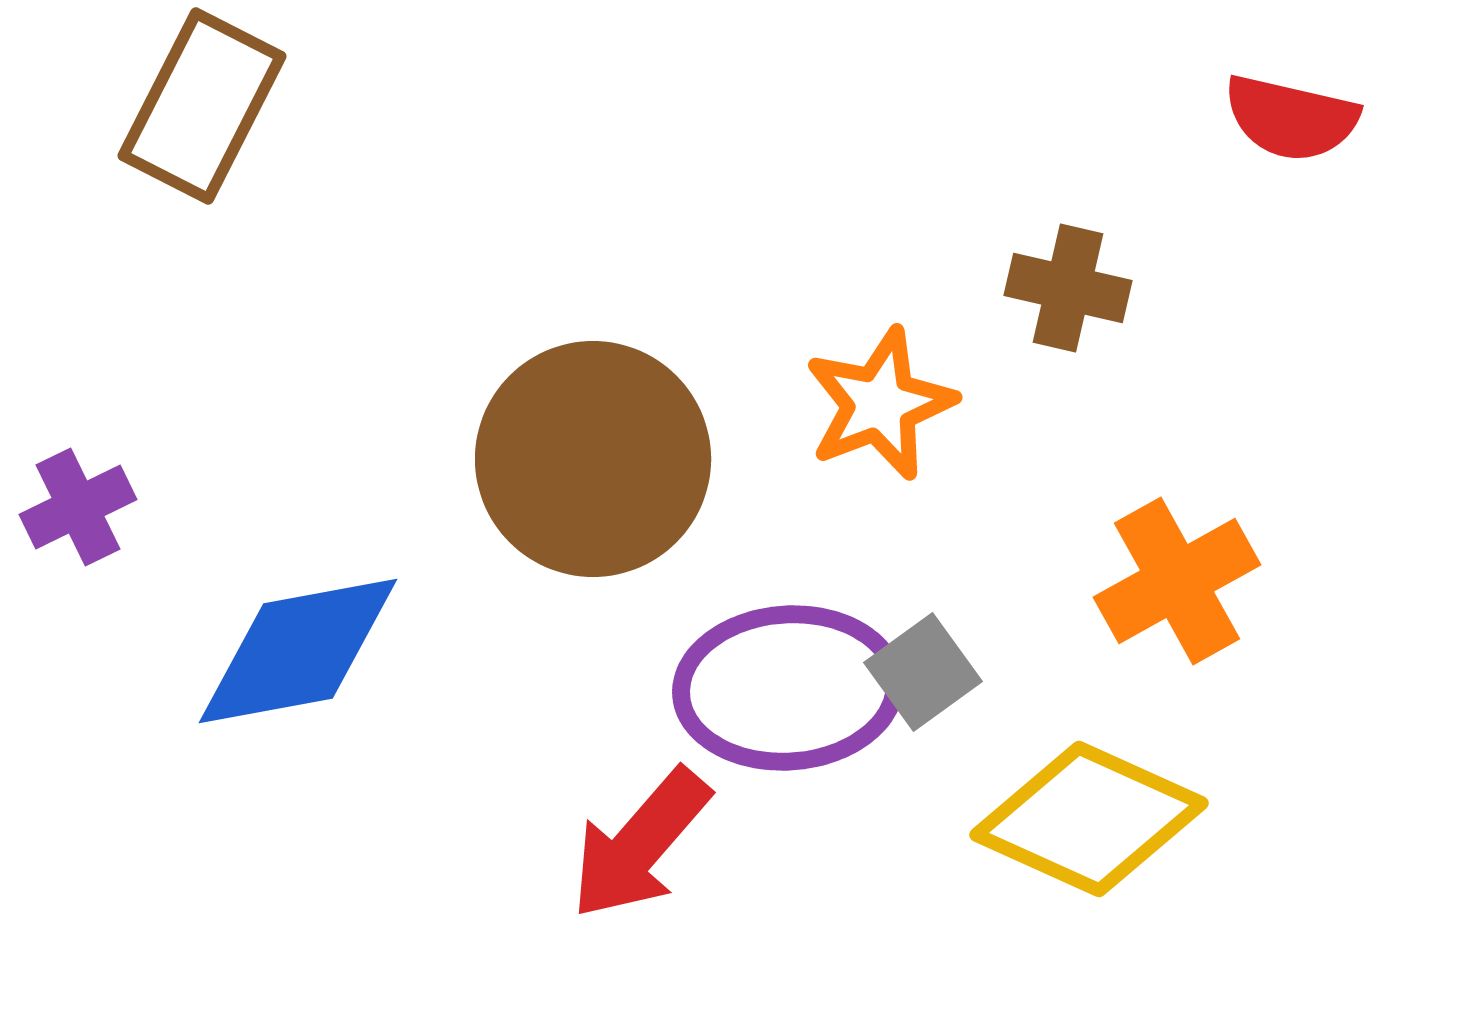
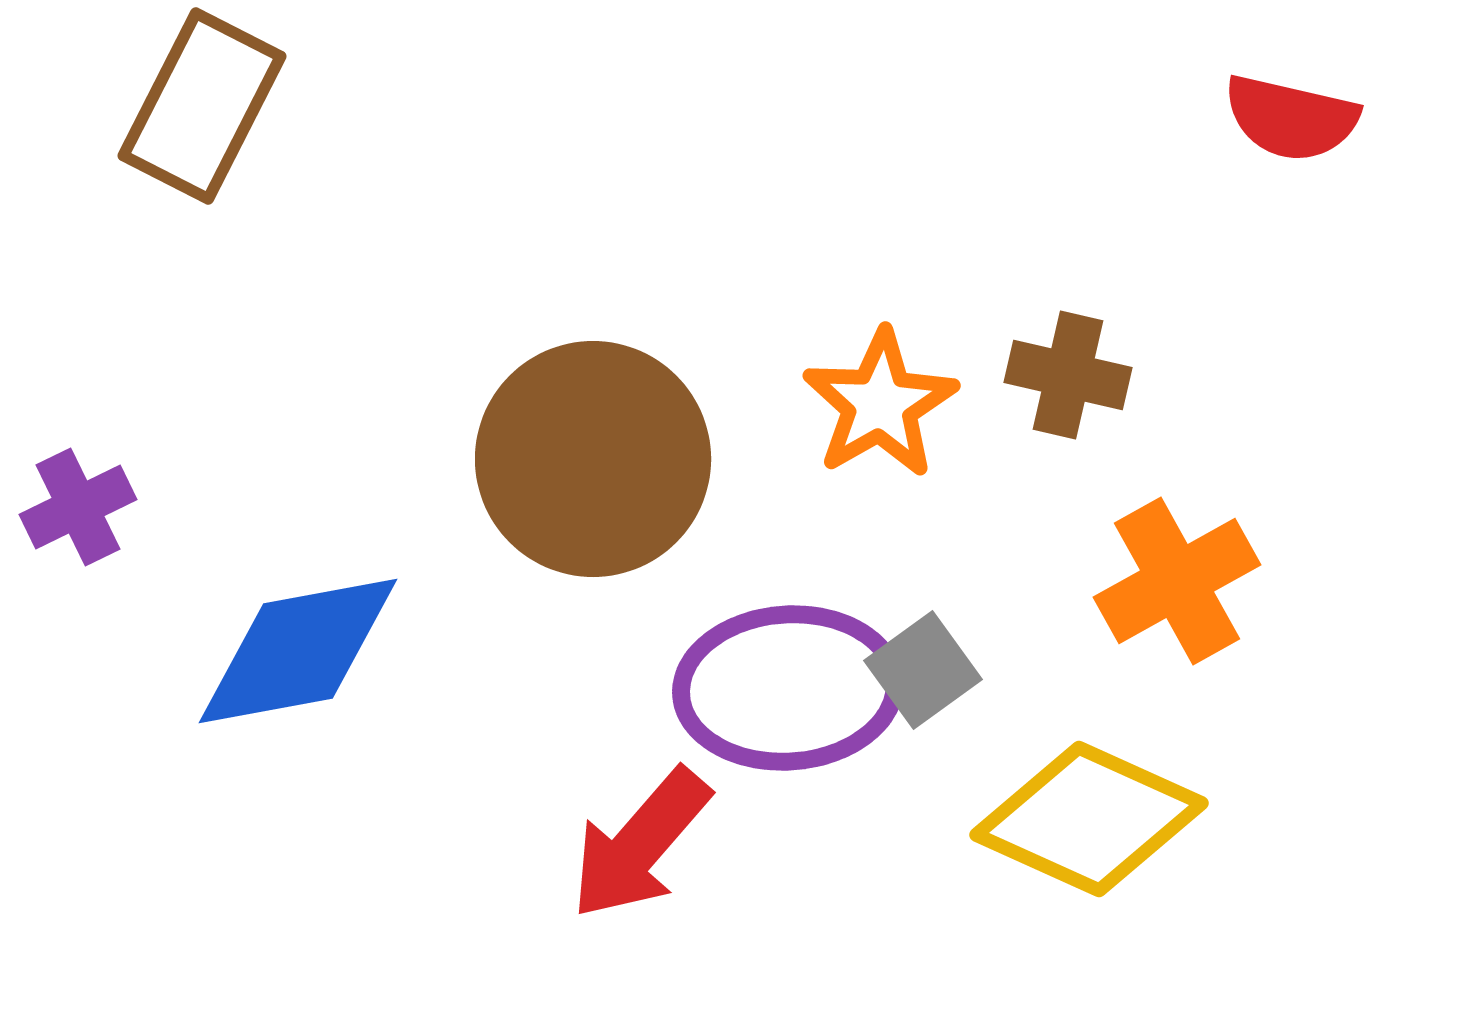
brown cross: moved 87 px down
orange star: rotated 9 degrees counterclockwise
gray square: moved 2 px up
